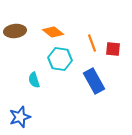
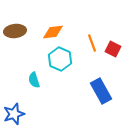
orange diamond: rotated 45 degrees counterclockwise
red square: rotated 21 degrees clockwise
cyan hexagon: rotated 15 degrees clockwise
blue rectangle: moved 7 px right, 10 px down
blue star: moved 6 px left, 3 px up
